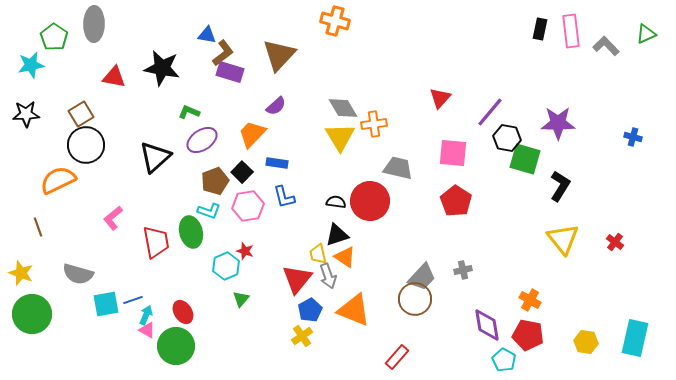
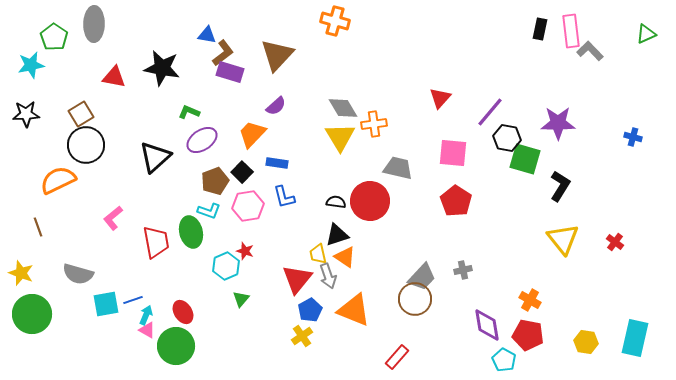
gray L-shape at (606, 46): moved 16 px left, 5 px down
brown triangle at (279, 55): moved 2 px left
